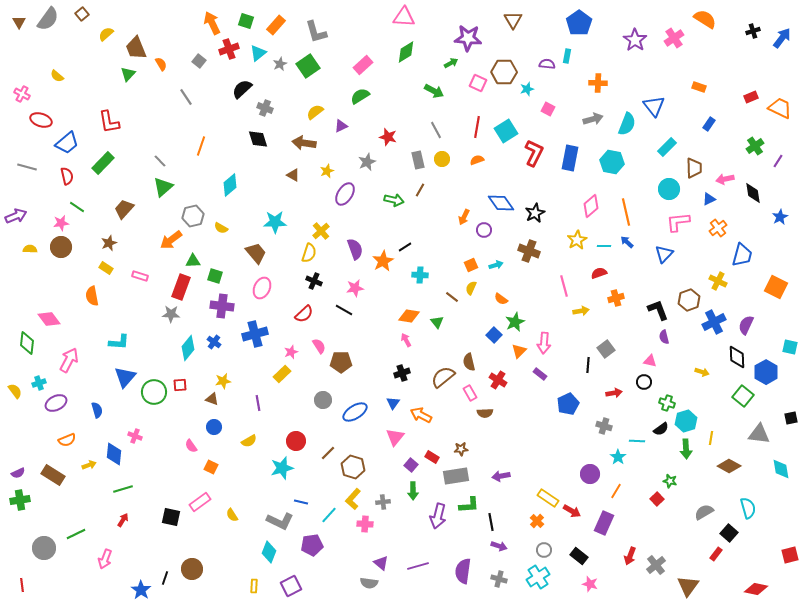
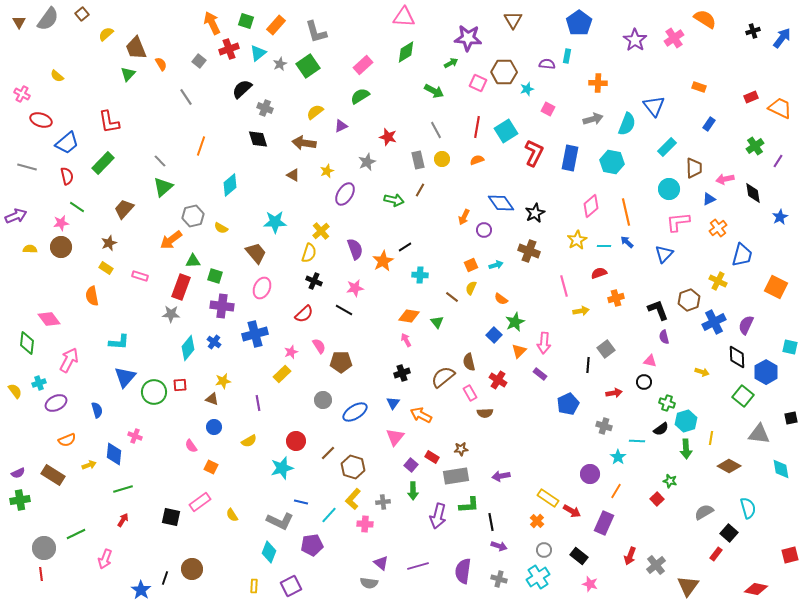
red line at (22, 585): moved 19 px right, 11 px up
